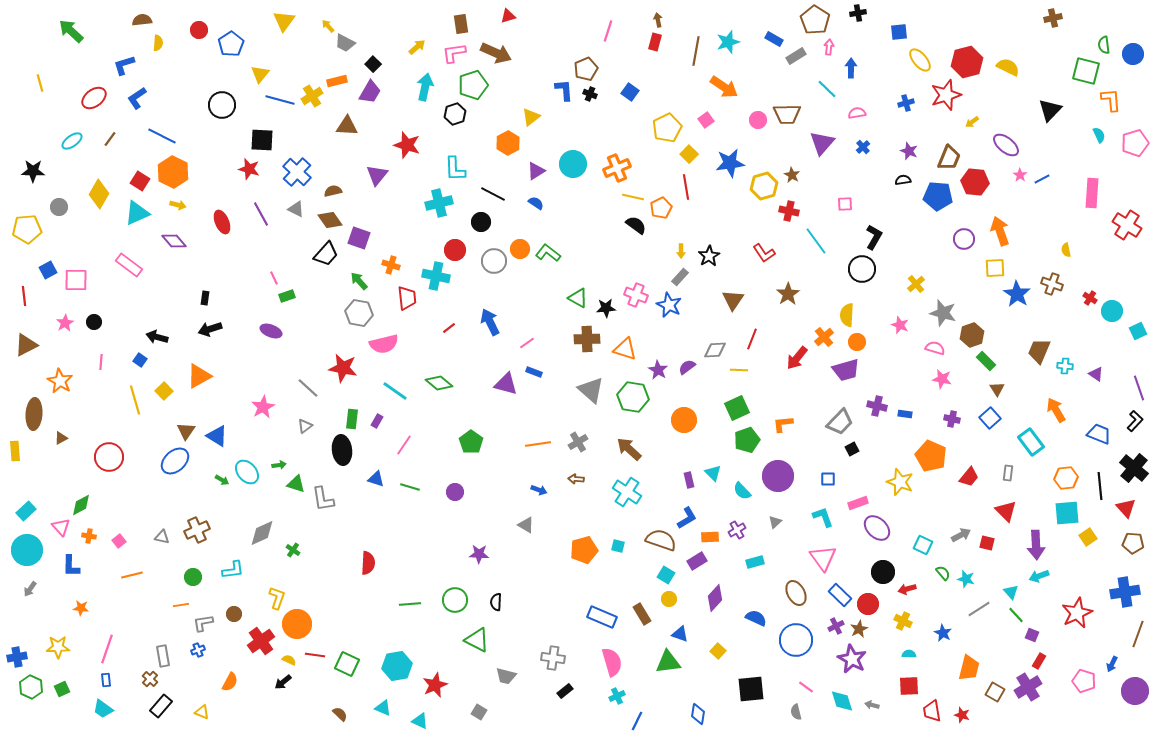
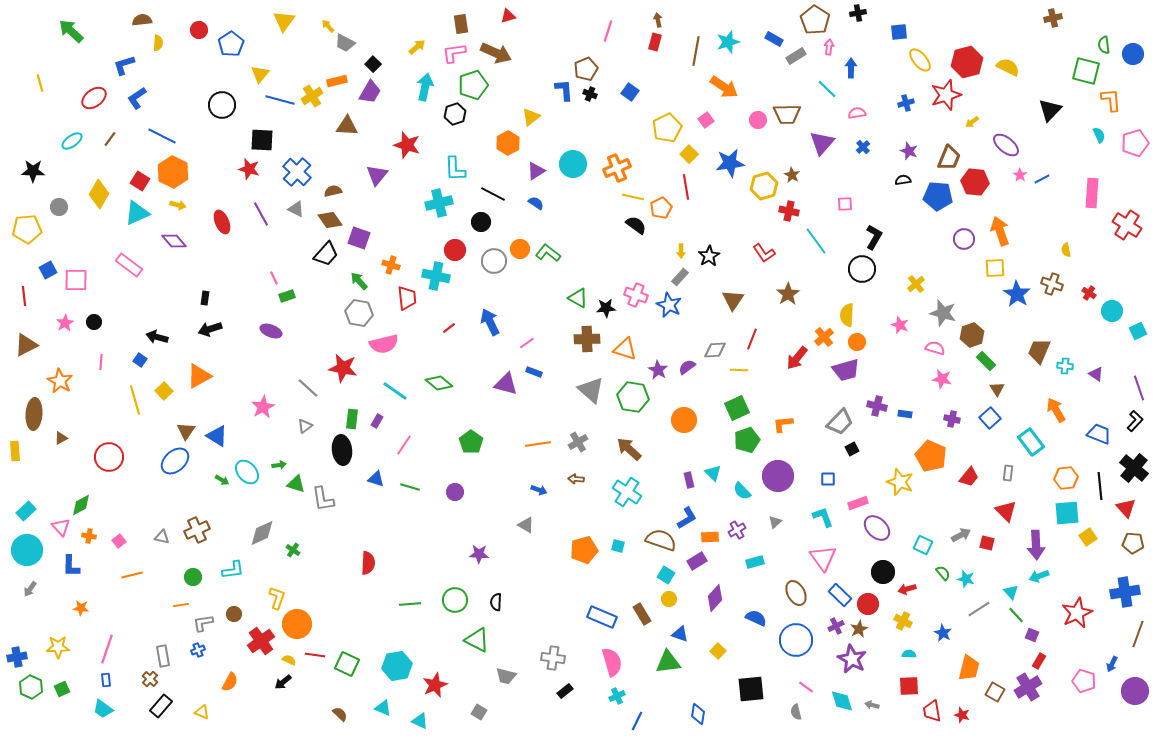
red cross at (1090, 298): moved 1 px left, 5 px up
